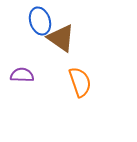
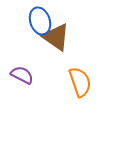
brown triangle: moved 5 px left, 1 px up
purple semicircle: rotated 25 degrees clockwise
